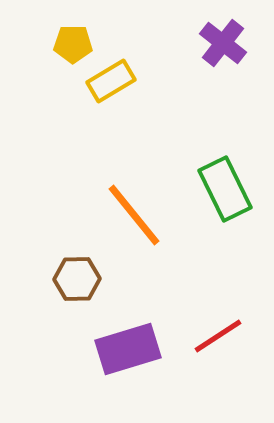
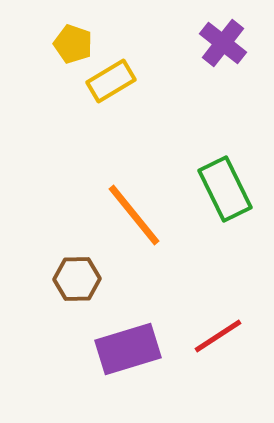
yellow pentagon: rotated 18 degrees clockwise
